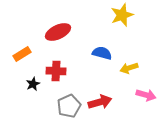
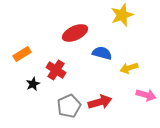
red ellipse: moved 17 px right, 1 px down
red cross: moved 1 px up; rotated 30 degrees clockwise
